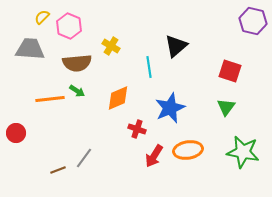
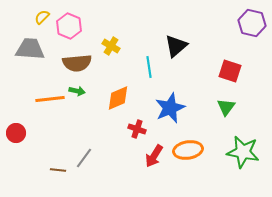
purple hexagon: moved 1 px left, 2 px down
green arrow: rotated 21 degrees counterclockwise
brown line: rotated 28 degrees clockwise
